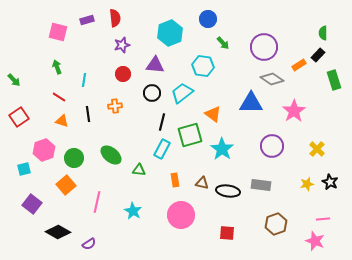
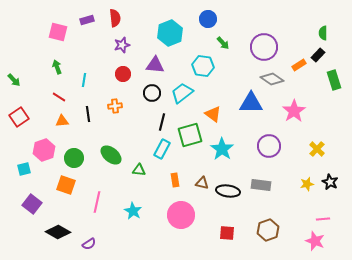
orange triangle at (62, 121): rotated 24 degrees counterclockwise
purple circle at (272, 146): moved 3 px left
orange square at (66, 185): rotated 30 degrees counterclockwise
brown hexagon at (276, 224): moved 8 px left, 6 px down
